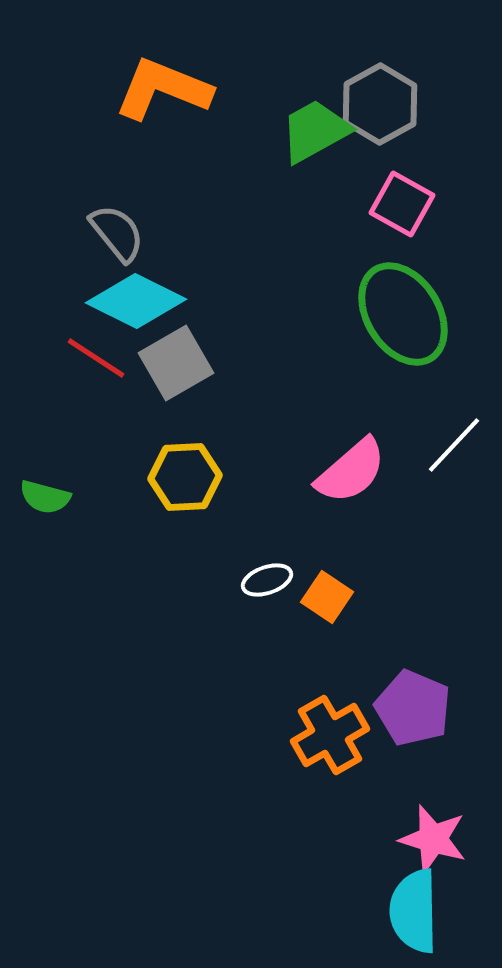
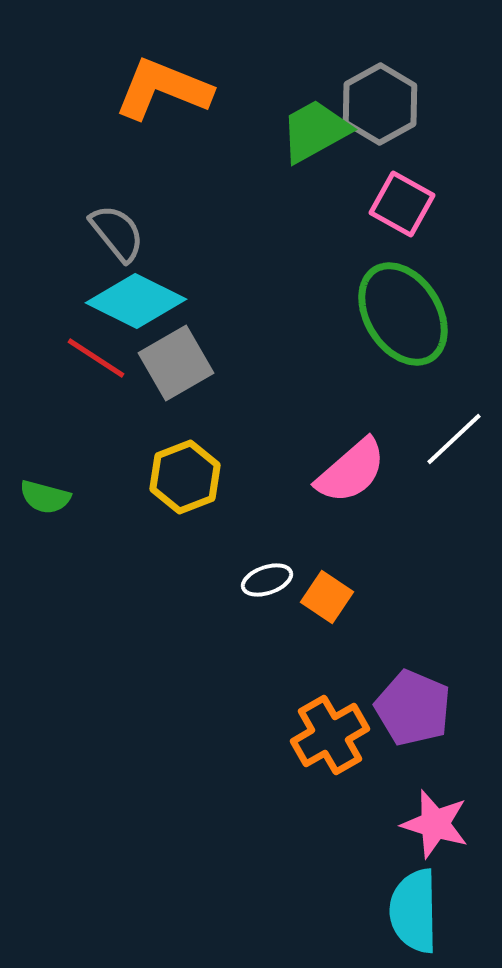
white line: moved 6 px up; rotated 4 degrees clockwise
yellow hexagon: rotated 18 degrees counterclockwise
pink star: moved 2 px right, 15 px up
